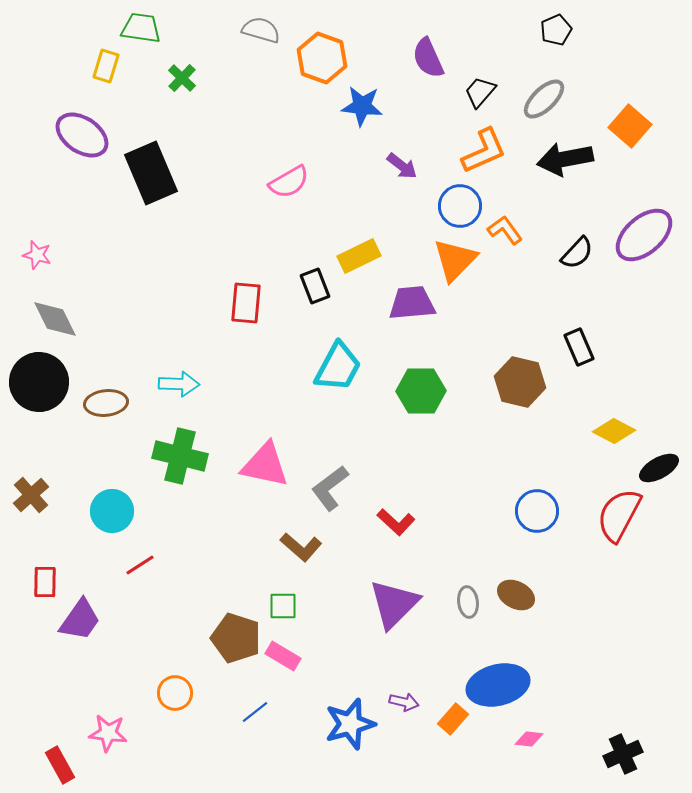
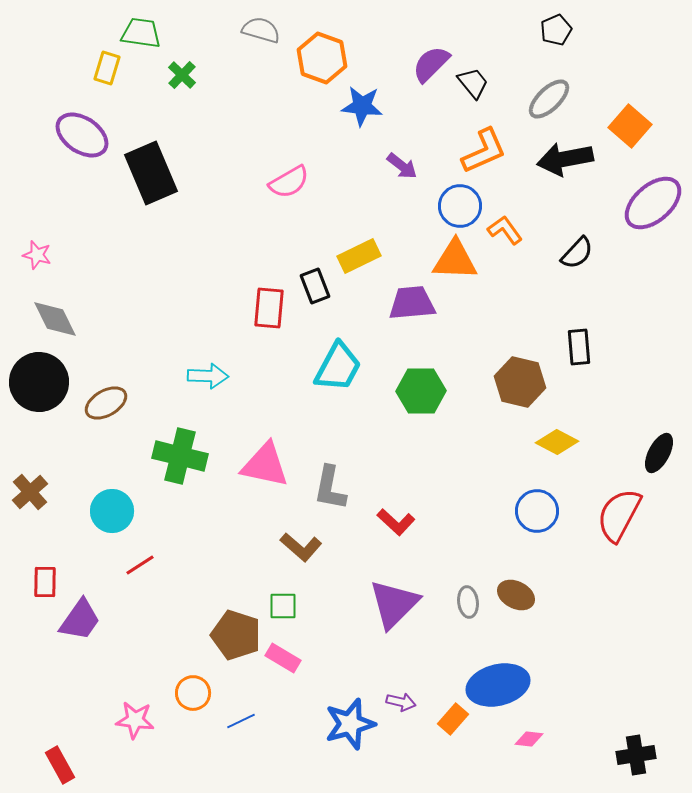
green trapezoid at (141, 28): moved 5 px down
purple semicircle at (428, 58): moved 3 px right, 6 px down; rotated 69 degrees clockwise
yellow rectangle at (106, 66): moved 1 px right, 2 px down
green cross at (182, 78): moved 3 px up
black trapezoid at (480, 92): moved 7 px left, 9 px up; rotated 100 degrees clockwise
gray ellipse at (544, 99): moved 5 px right
purple ellipse at (644, 235): moved 9 px right, 32 px up
orange triangle at (455, 260): rotated 48 degrees clockwise
red rectangle at (246, 303): moved 23 px right, 5 px down
black rectangle at (579, 347): rotated 18 degrees clockwise
cyan arrow at (179, 384): moved 29 px right, 8 px up
brown ellipse at (106, 403): rotated 24 degrees counterclockwise
yellow diamond at (614, 431): moved 57 px left, 11 px down
black ellipse at (659, 468): moved 15 px up; rotated 33 degrees counterclockwise
gray L-shape at (330, 488): rotated 42 degrees counterclockwise
brown cross at (31, 495): moved 1 px left, 3 px up
brown pentagon at (236, 638): moved 3 px up
pink rectangle at (283, 656): moved 2 px down
orange circle at (175, 693): moved 18 px right
purple arrow at (404, 702): moved 3 px left
blue line at (255, 712): moved 14 px left, 9 px down; rotated 12 degrees clockwise
pink star at (108, 733): moved 27 px right, 13 px up
black cross at (623, 754): moved 13 px right, 1 px down; rotated 15 degrees clockwise
